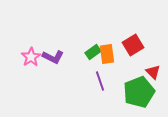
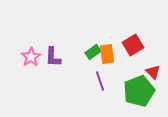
purple L-shape: rotated 65 degrees clockwise
green pentagon: moved 1 px up
